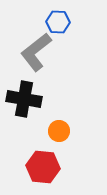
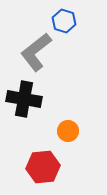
blue hexagon: moved 6 px right, 1 px up; rotated 15 degrees clockwise
orange circle: moved 9 px right
red hexagon: rotated 12 degrees counterclockwise
